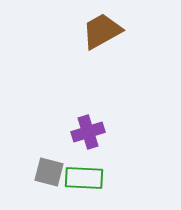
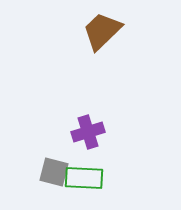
brown trapezoid: rotated 15 degrees counterclockwise
gray square: moved 5 px right
